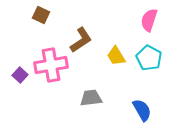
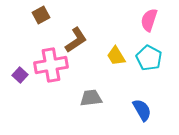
brown square: rotated 36 degrees clockwise
brown L-shape: moved 5 px left
